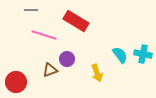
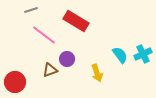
gray line: rotated 16 degrees counterclockwise
pink line: rotated 20 degrees clockwise
cyan cross: rotated 36 degrees counterclockwise
red circle: moved 1 px left
